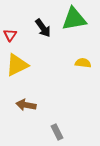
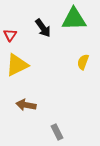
green triangle: rotated 8 degrees clockwise
yellow semicircle: moved 1 px up; rotated 77 degrees counterclockwise
